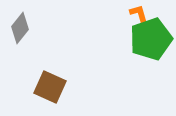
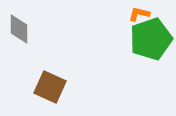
orange L-shape: rotated 60 degrees counterclockwise
gray diamond: moved 1 px left, 1 px down; rotated 40 degrees counterclockwise
